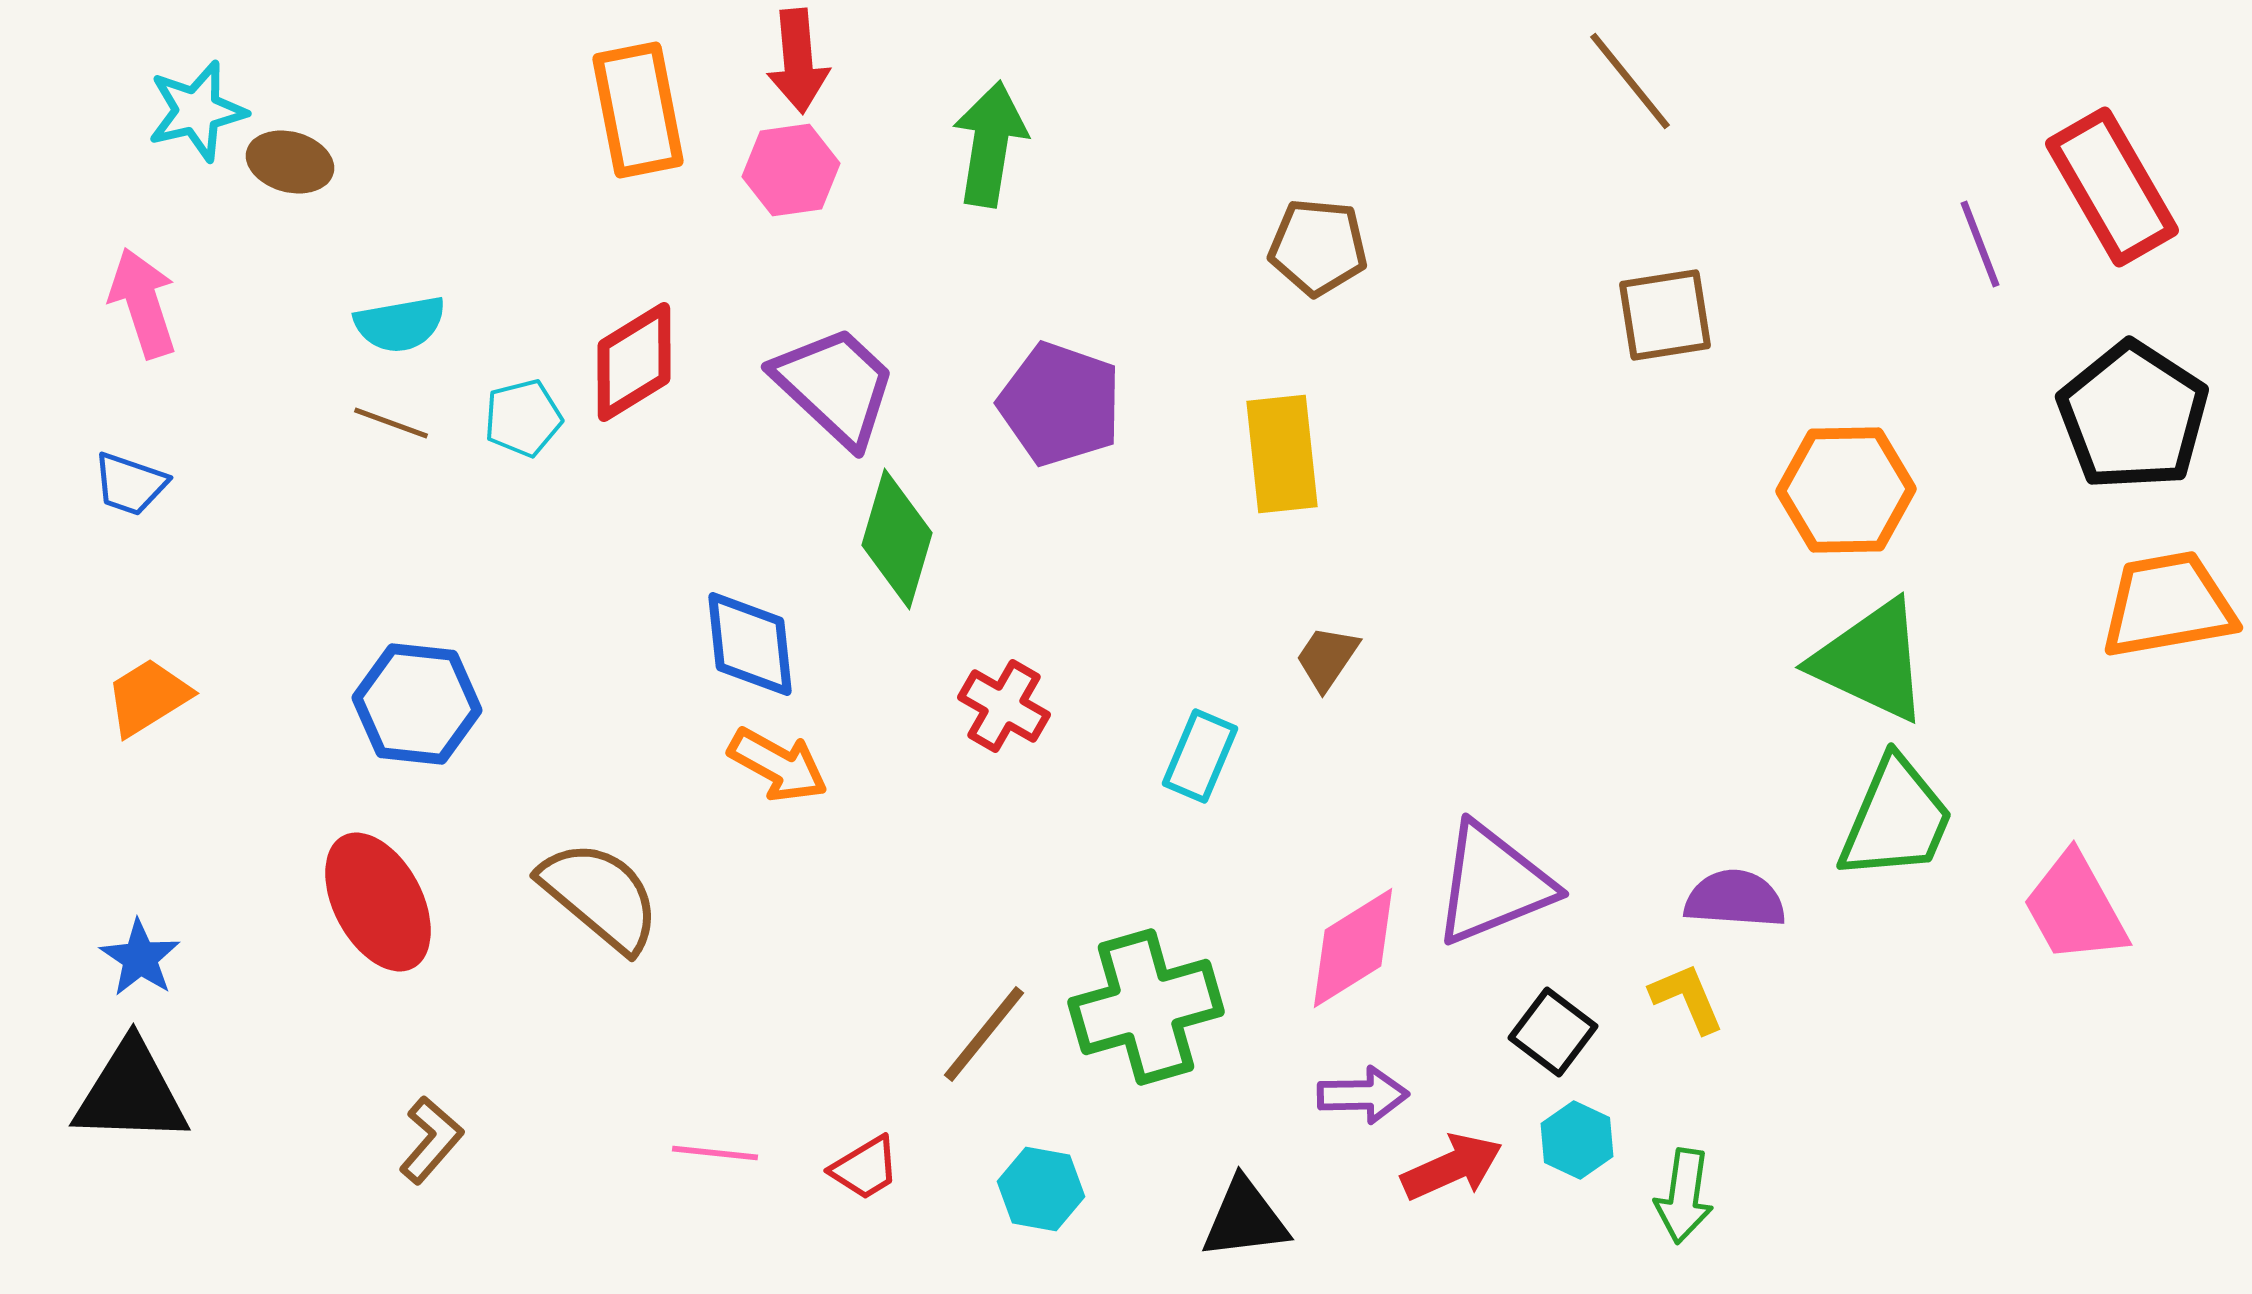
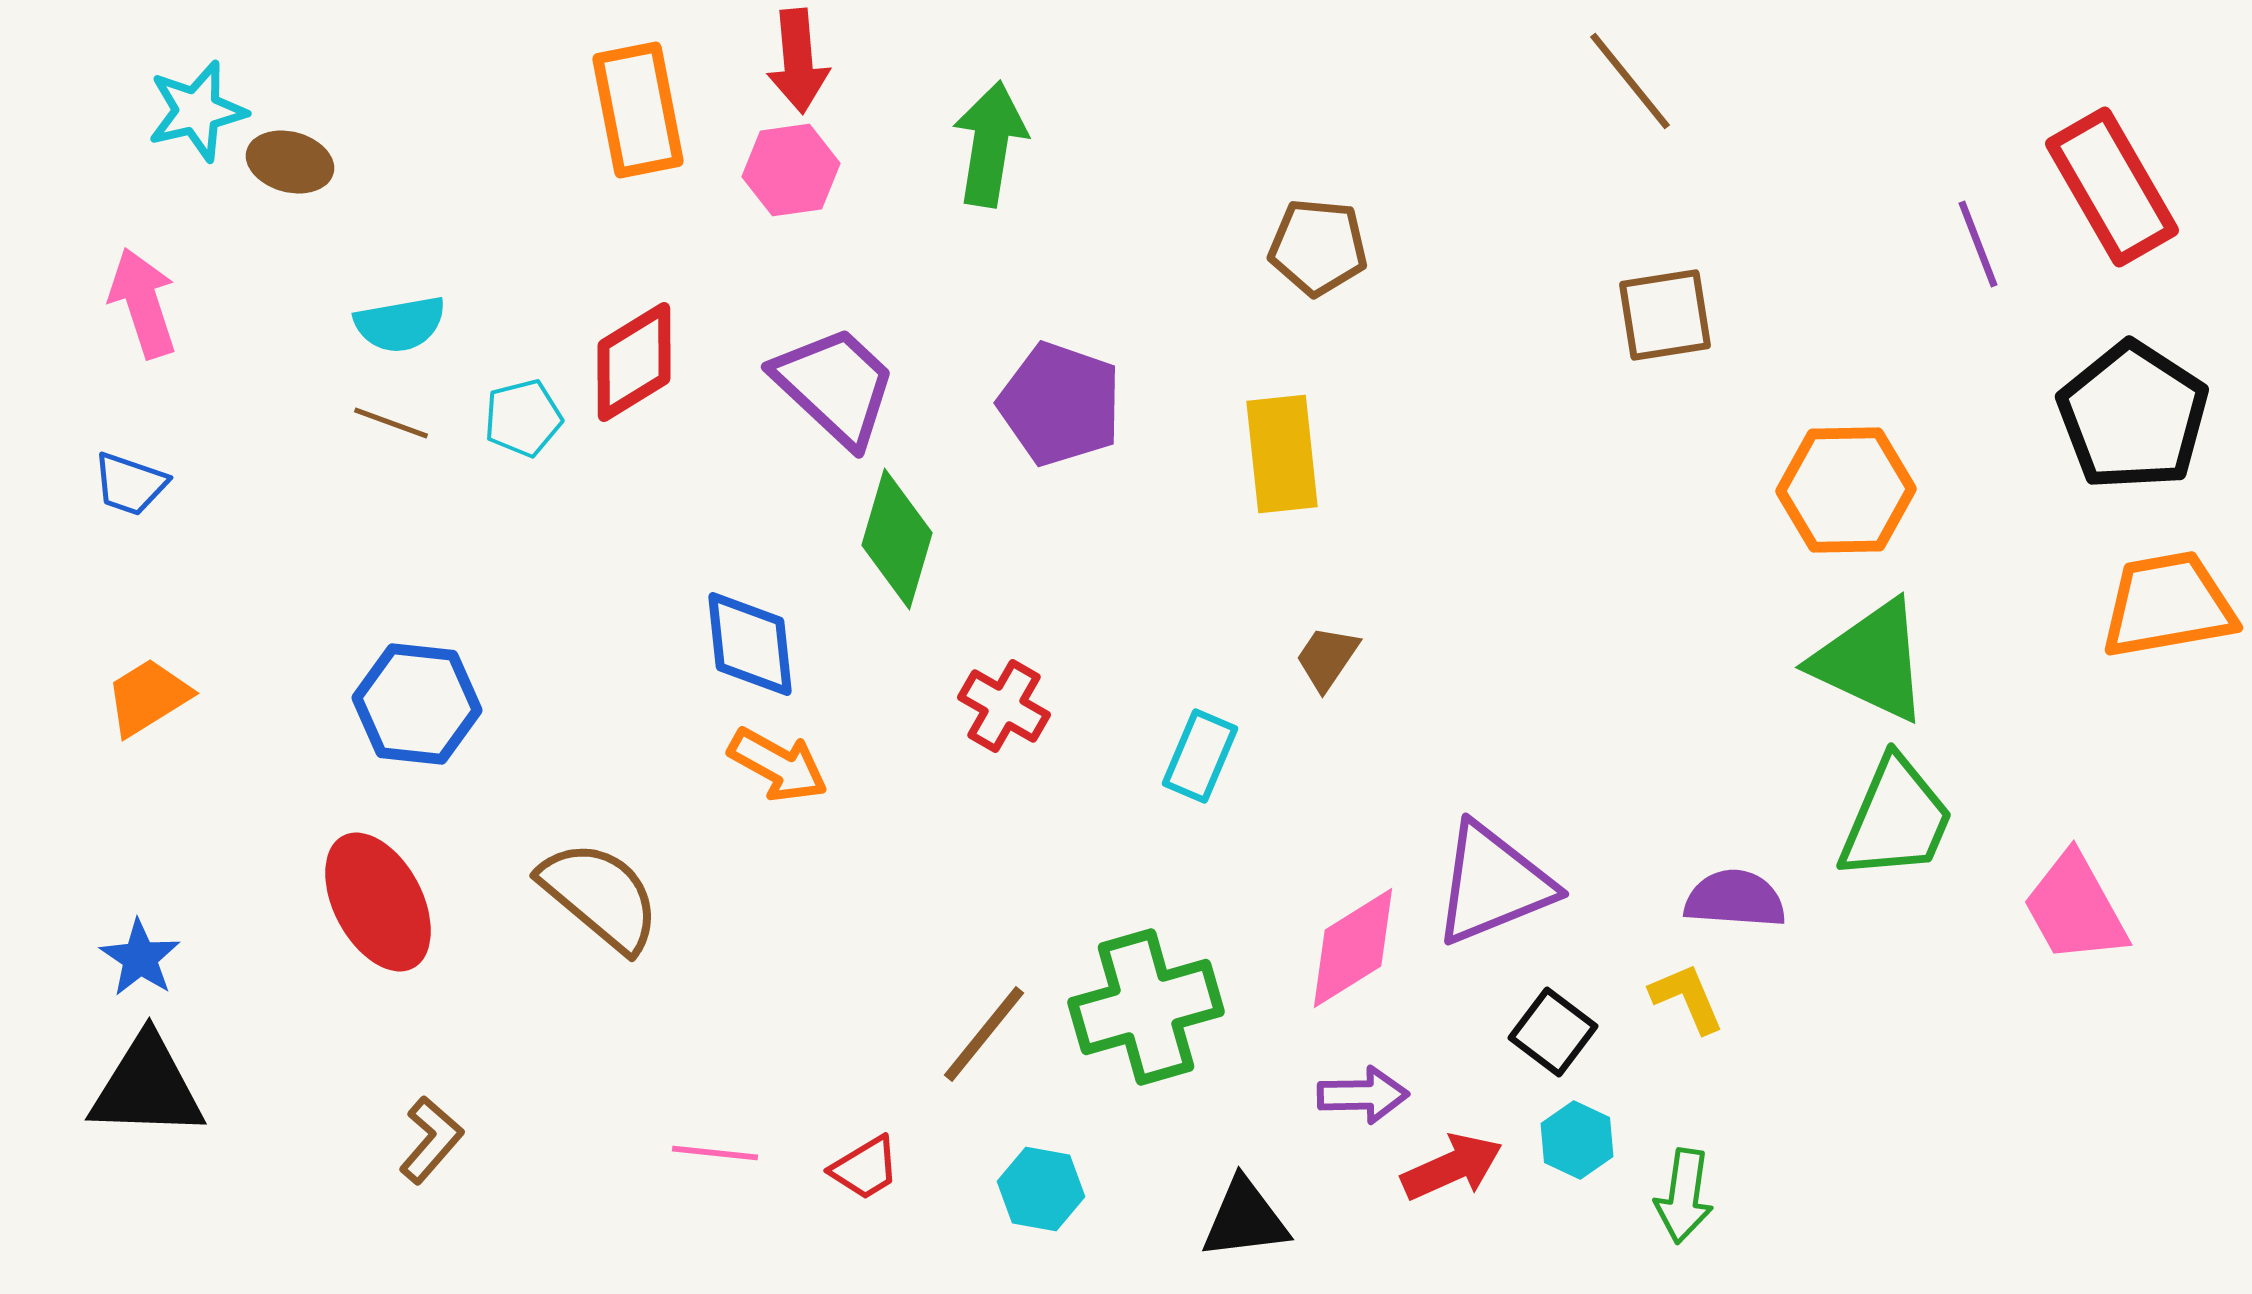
purple line at (1980, 244): moved 2 px left
black triangle at (131, 1093): moved 16 px right, 6 px up
